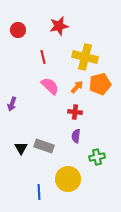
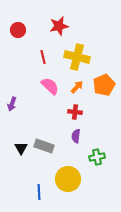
yellow cross: moved 8 px left
orange pentagon: moved 4 px right, 1 px down; rotated 10 degrees counterclockwise
